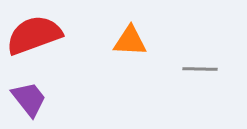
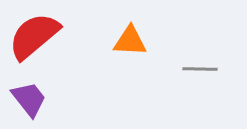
red semicircle: moved 1 px down; rotated 20 degrees counterclockwise
